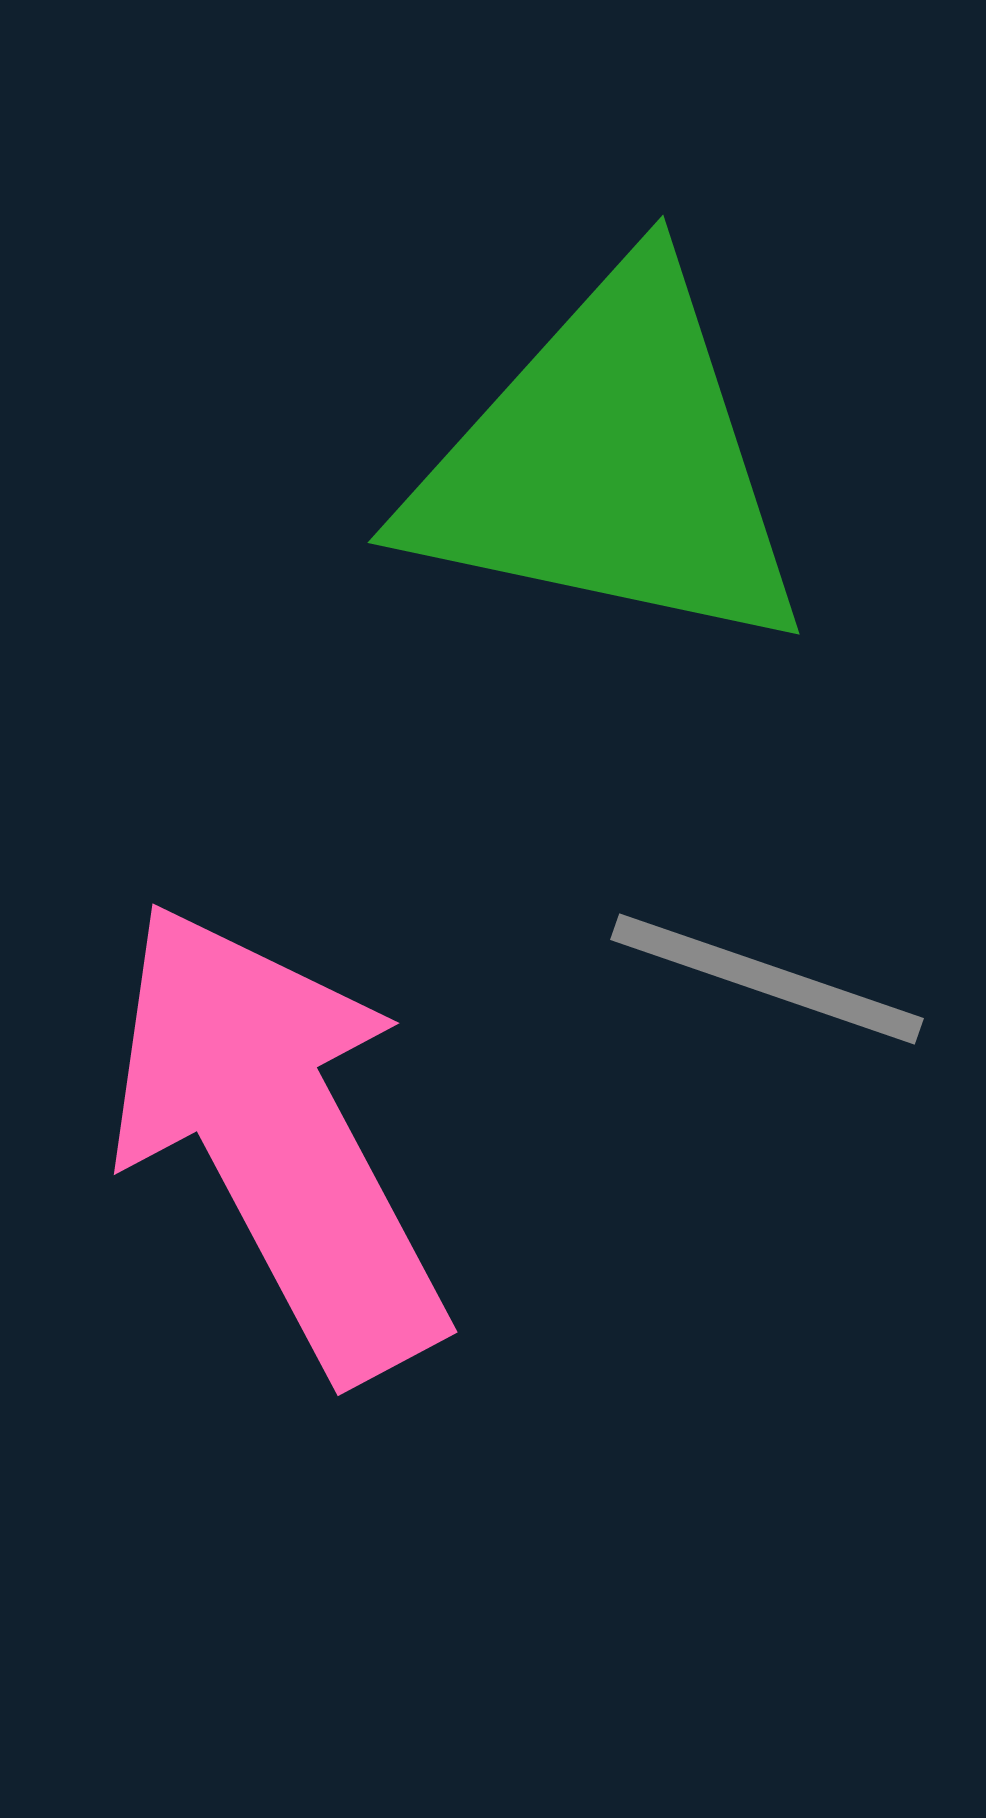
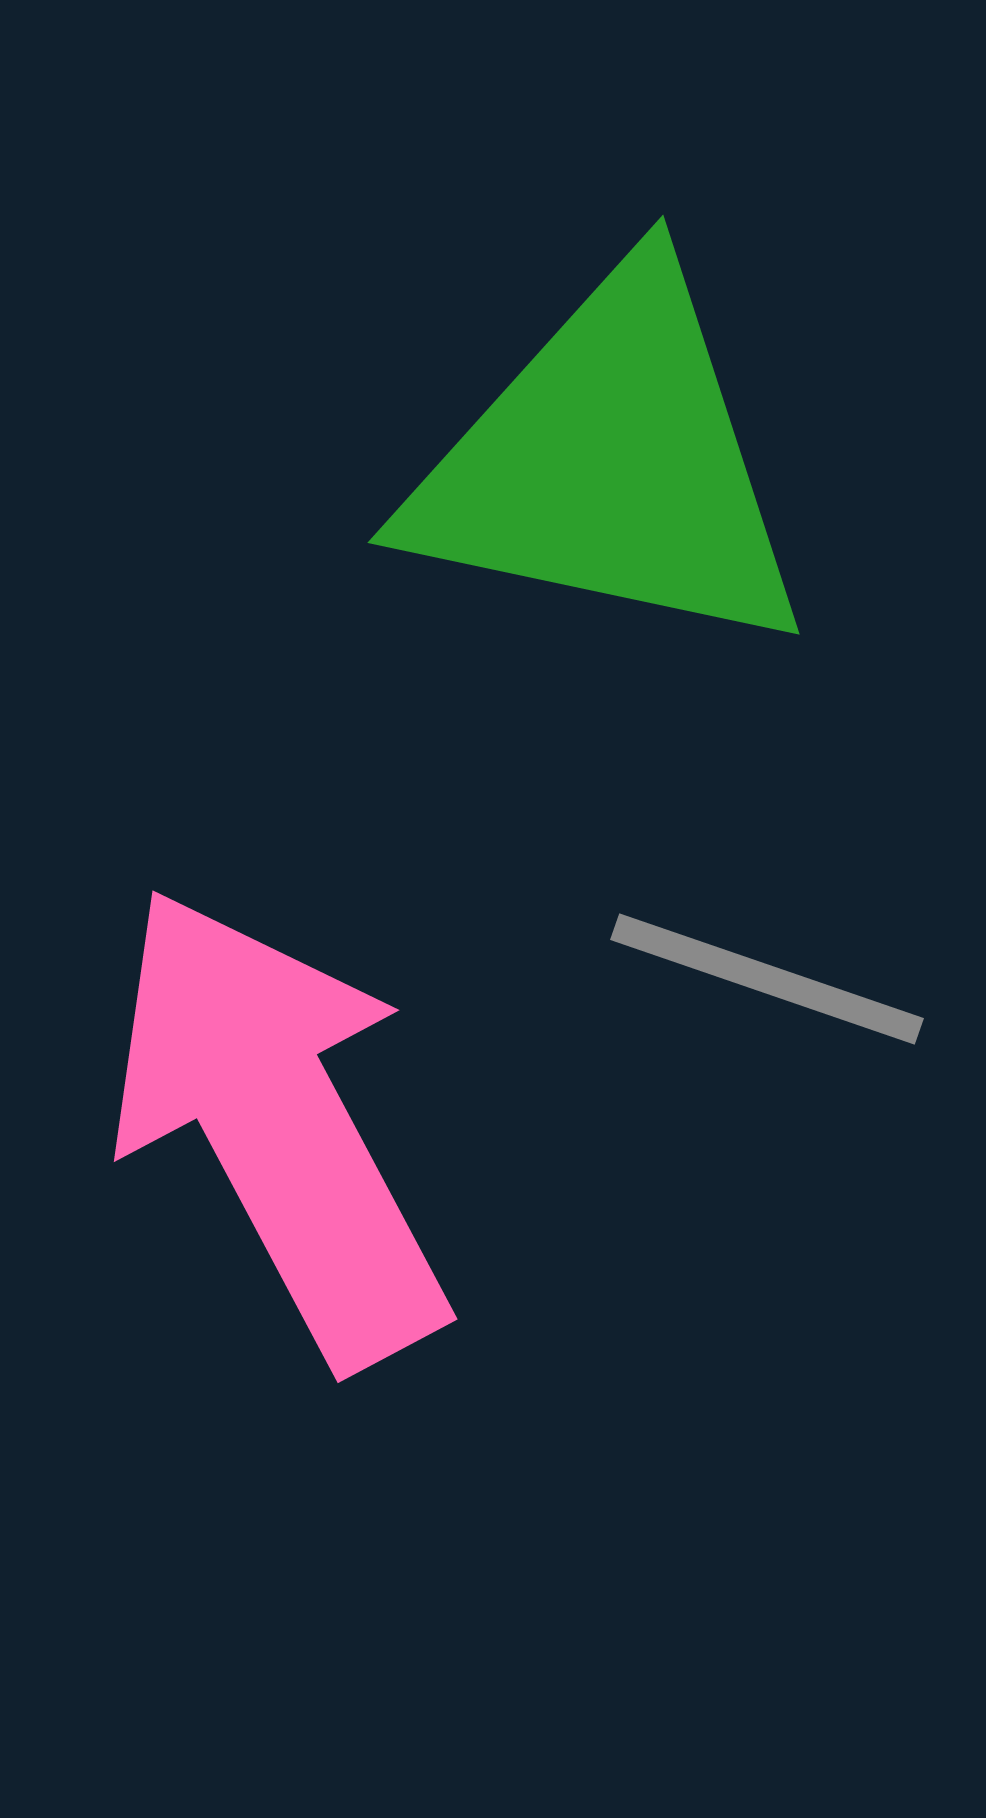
pink arrow: moved 13 px up
